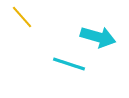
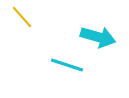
cyan line: moved 2 px left, 1 px down
